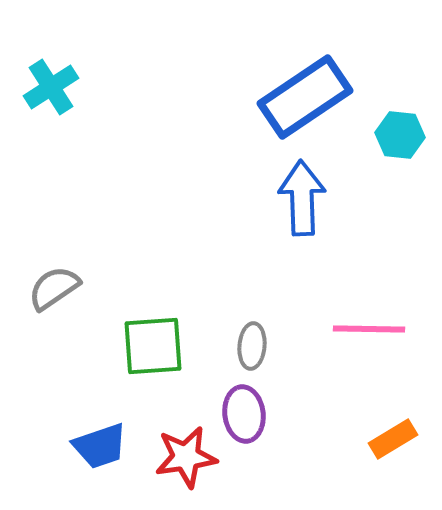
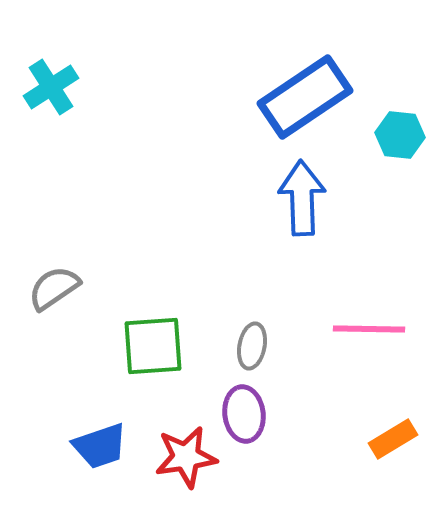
gray ellipse: rotated 6 degrees clockwise
